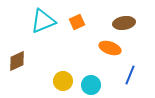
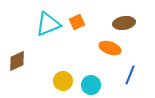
cyan triangle: moved 5 px right, 3 px down
